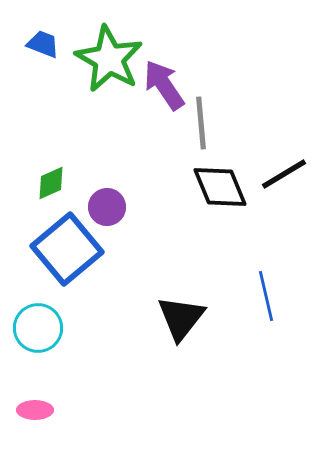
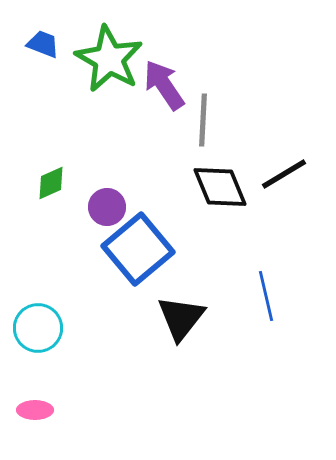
gray line: moved 2 px right, 3 px up; rotated 8 degrees clockwise
blue square: moved 71 px right
